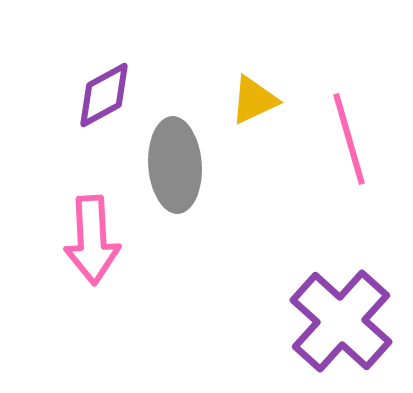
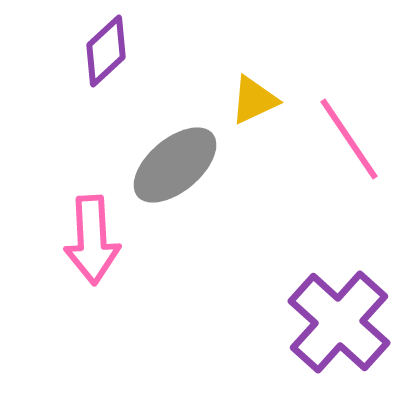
purple diamond: moved 2 px right, 44 px up; rotated 14 degrees counterclockwise
pink line: rotated 18 degrees counterclockwise
gray ellipse: rotated 54 degrees clockwise
purple cross: moved 2 px left, 1 px down
